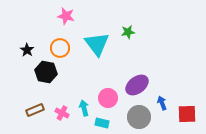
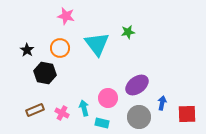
black hexagon: moved 1 px left, 1 px down
blue arrow: rotated 32 degrees clockwise
